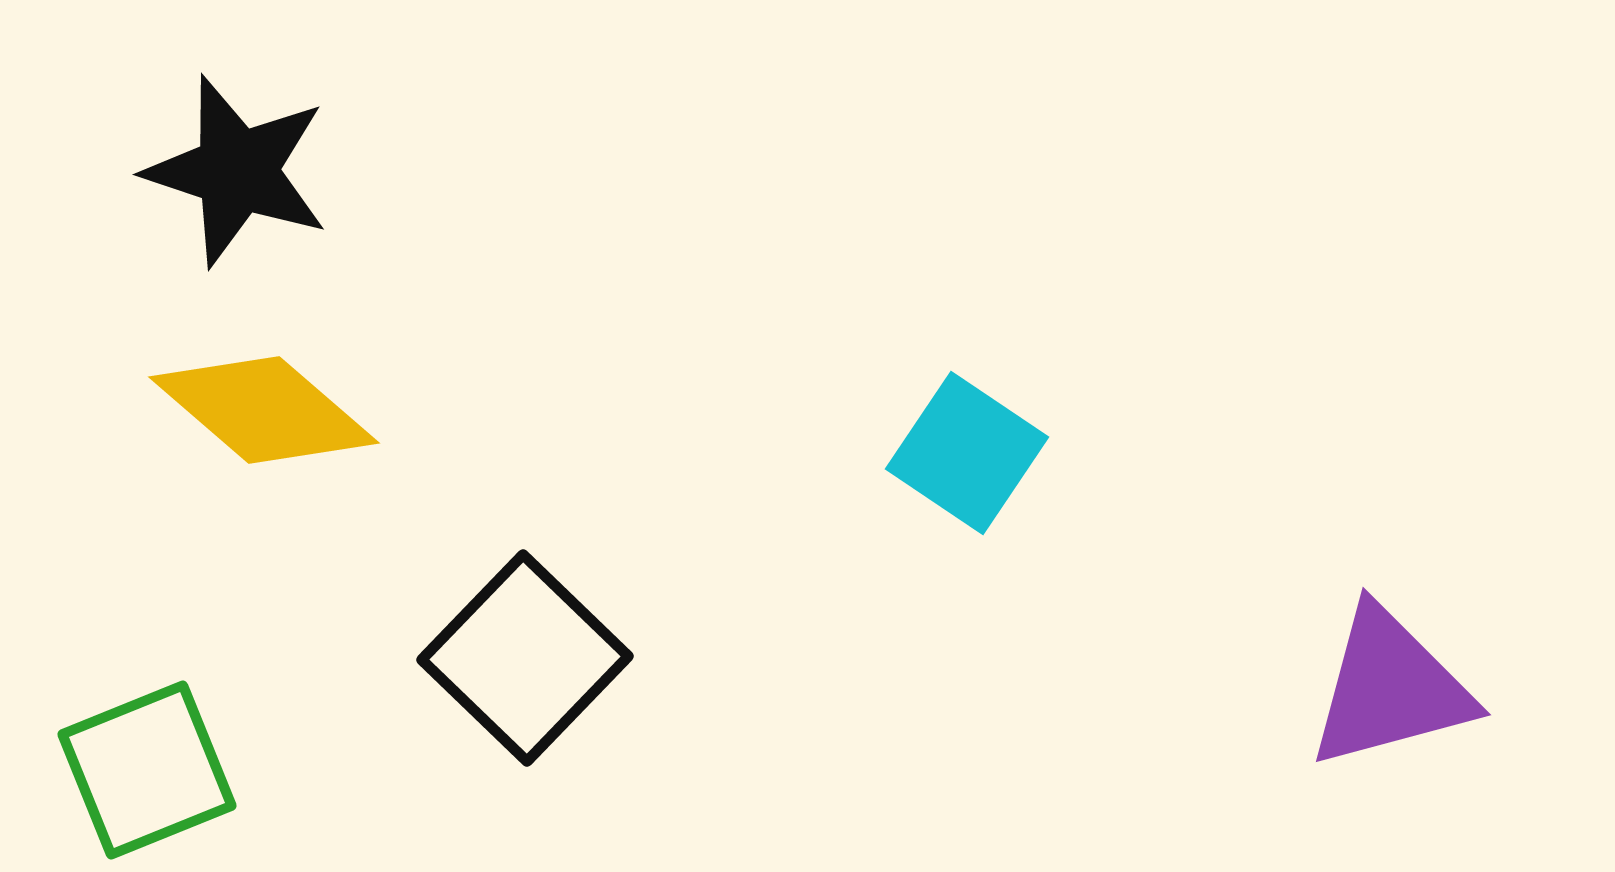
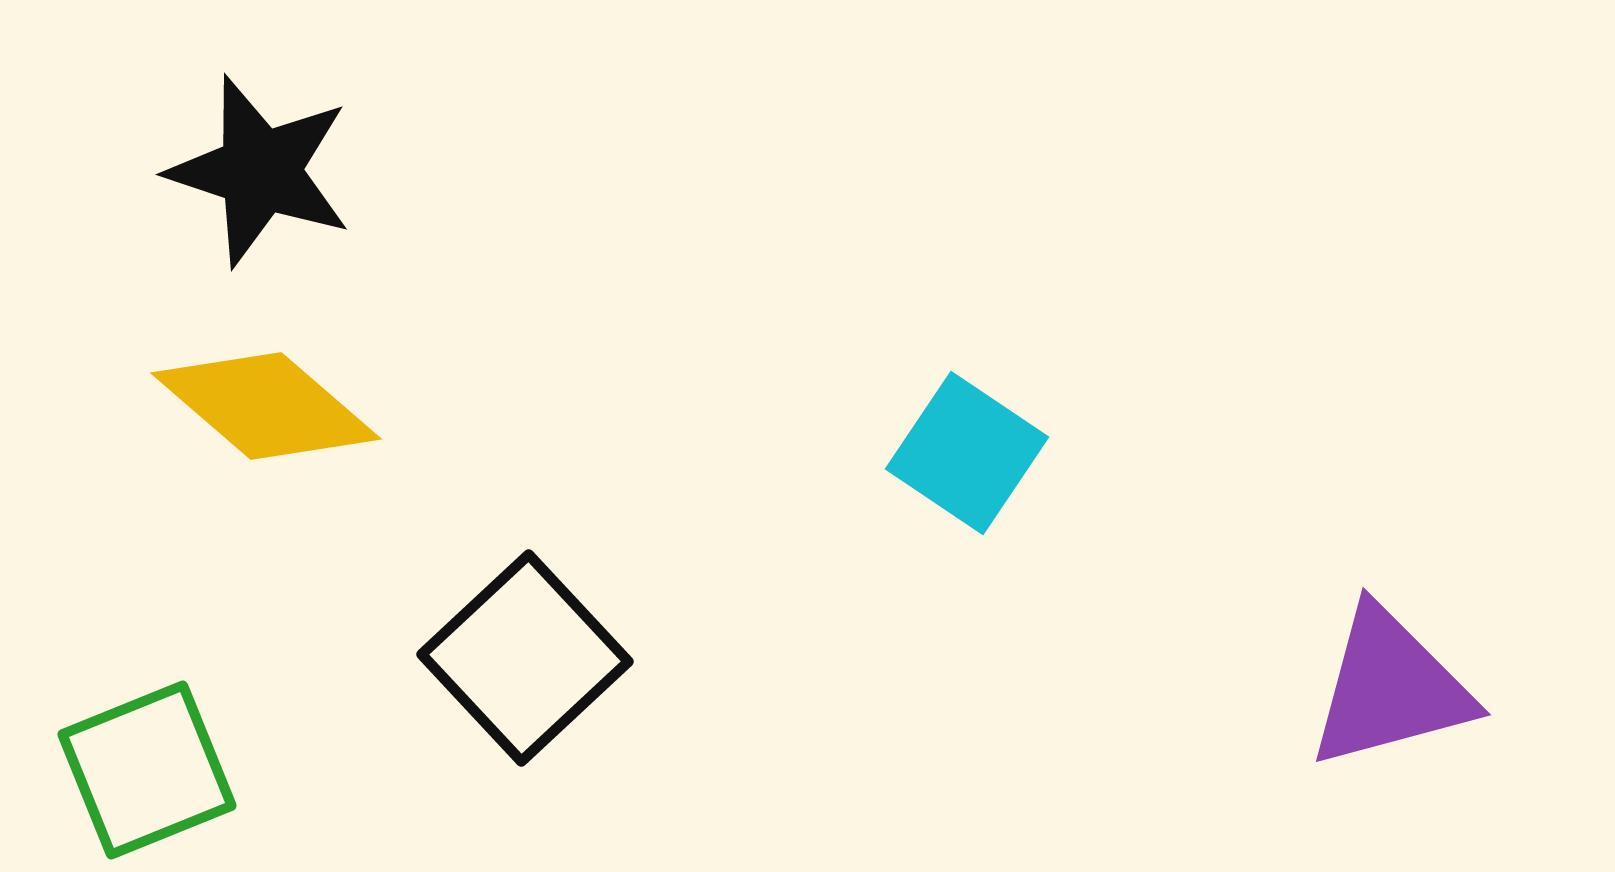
black star: moved 23 px right
yellow diamond: moved 2 px right, 4 px up
black square: rotated 3 degrees clockwise
